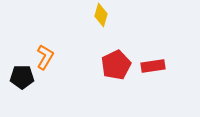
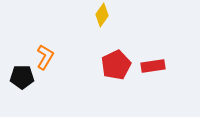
yellow diamond: moved 1 px right; rotated 20 degrees clockwise
